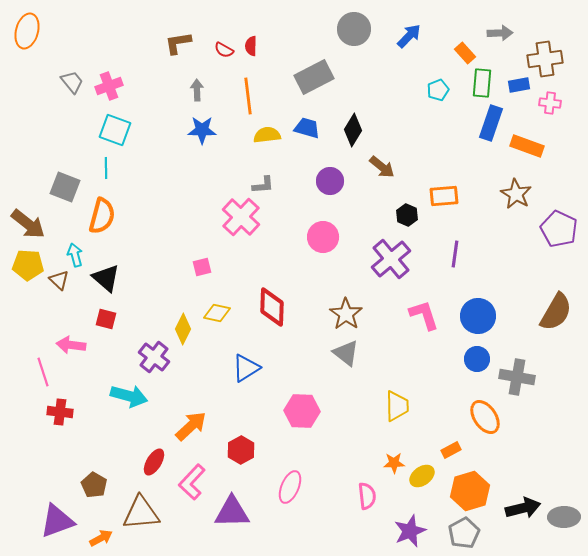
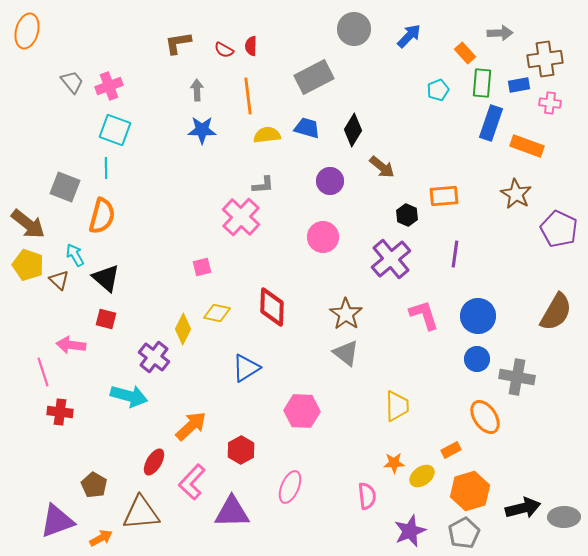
cyan arrow at (75, 255): rotated 15 degrees counterclockwise
yellow pentagon at (28, 265): rotated 16 degrees clockwise
